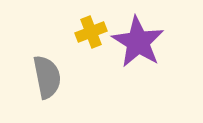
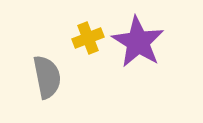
yellow cross: moved 3 px left, 6 px down
